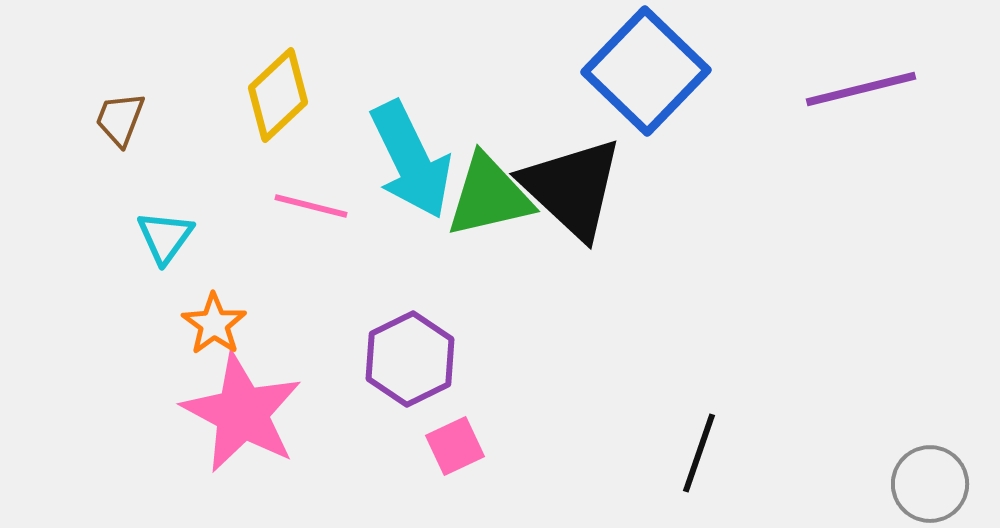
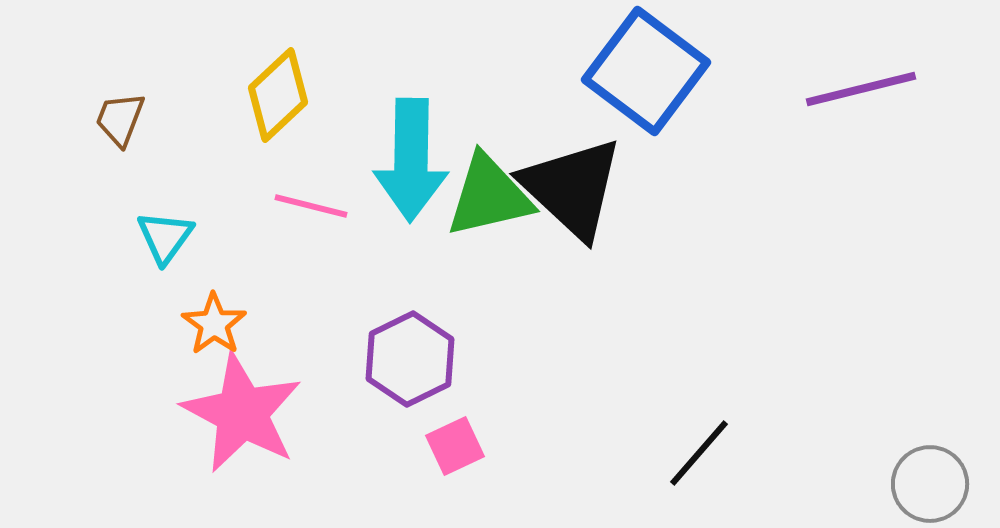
blue square: rotated 7 degrees counterclockwise
cyan arrow: rotated 27 degrees clockwise
black line: rotated 22 degrees clockwise
